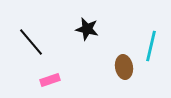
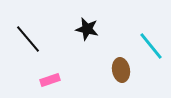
black line: moved 3 px left, 3 px up
cyan line: rotated 52 degrees counterclockwise
brown ellipse: moved 3 px left, 3 px down
